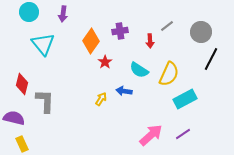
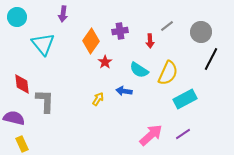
cyan circle: moved 12 px left, 5 px down
yellow semicircle: moved 1 px left, 1 px up
red diamond: rotated 20 degrees counterclockwise
yellow arrow: moved 3 px left
